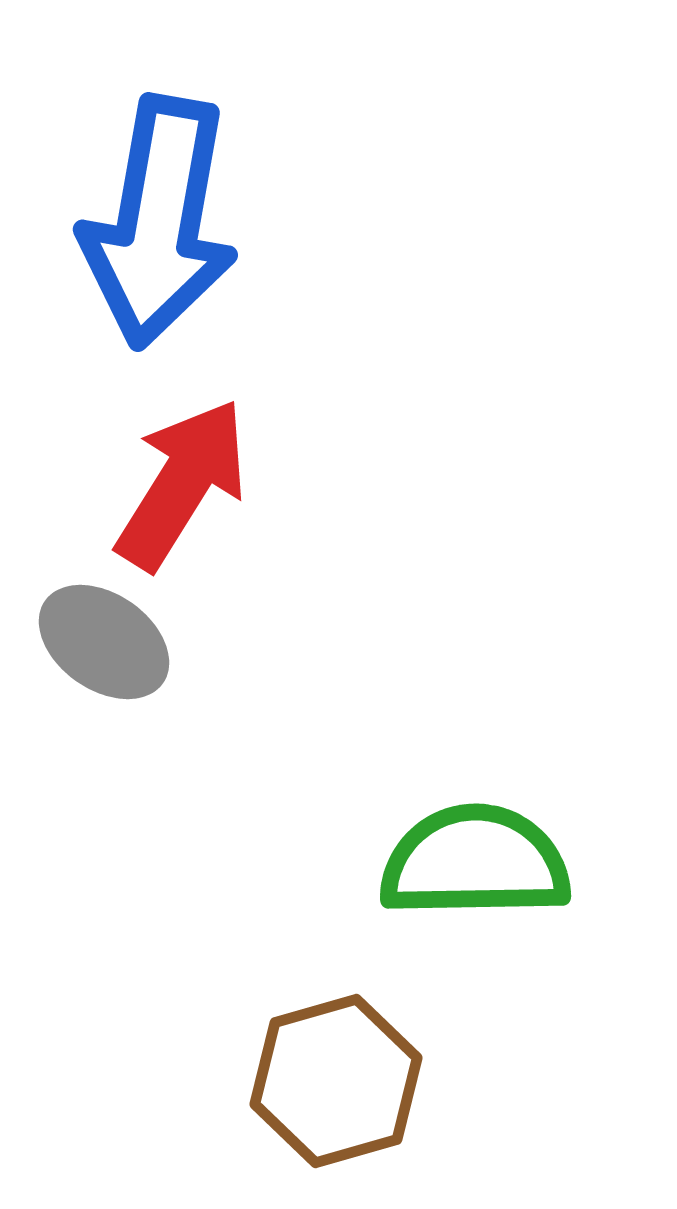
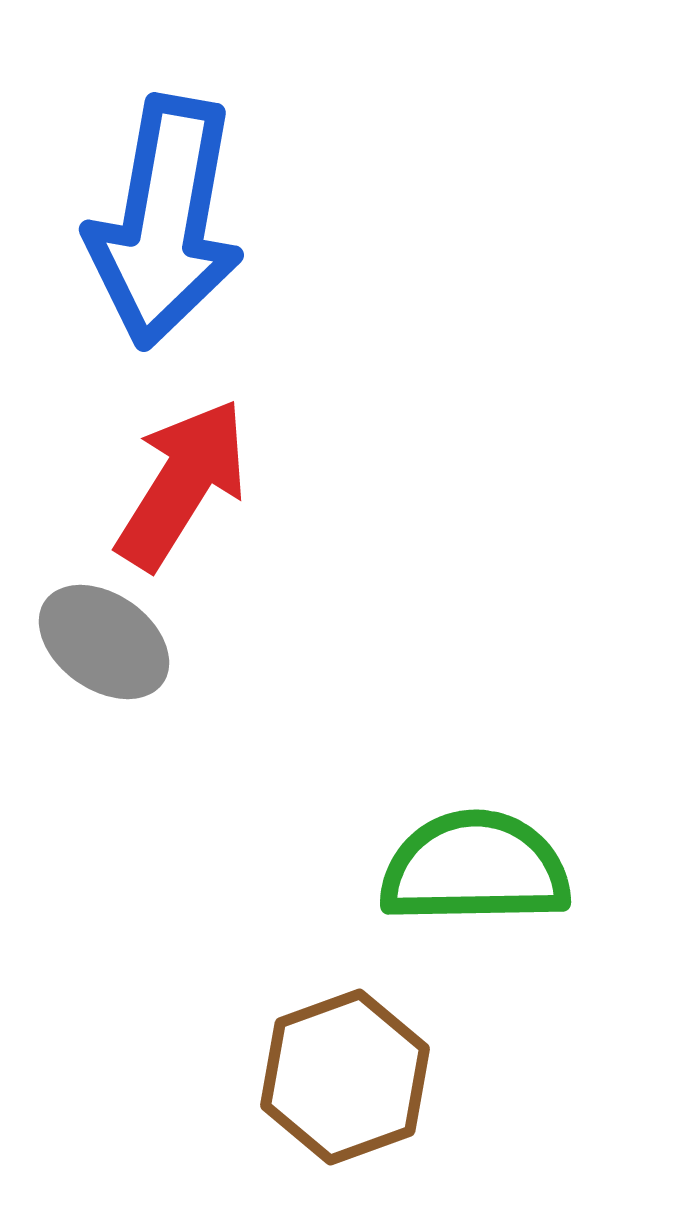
blue arrow: moved 6 px right
green semicircle: moved 6 px down
brown hexagon: moved 9 px right, 4 px up; rotated 4 degrees counterclockwise
